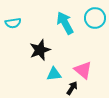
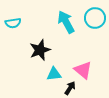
cyan arrow: moved 1 px right, 1 px up
black arrow: moved 2 px left
